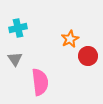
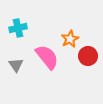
gray triangle: moved 1 px right, 6 px down
pink semicircle: moved 7 px right, 25 px up; rotated 32 degrees counterclockwise
